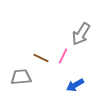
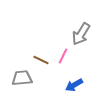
brown line: moved 2 px down
gray trapezoid: moved 1 px right, 1 px down
blue arrow: moved 1 px left
